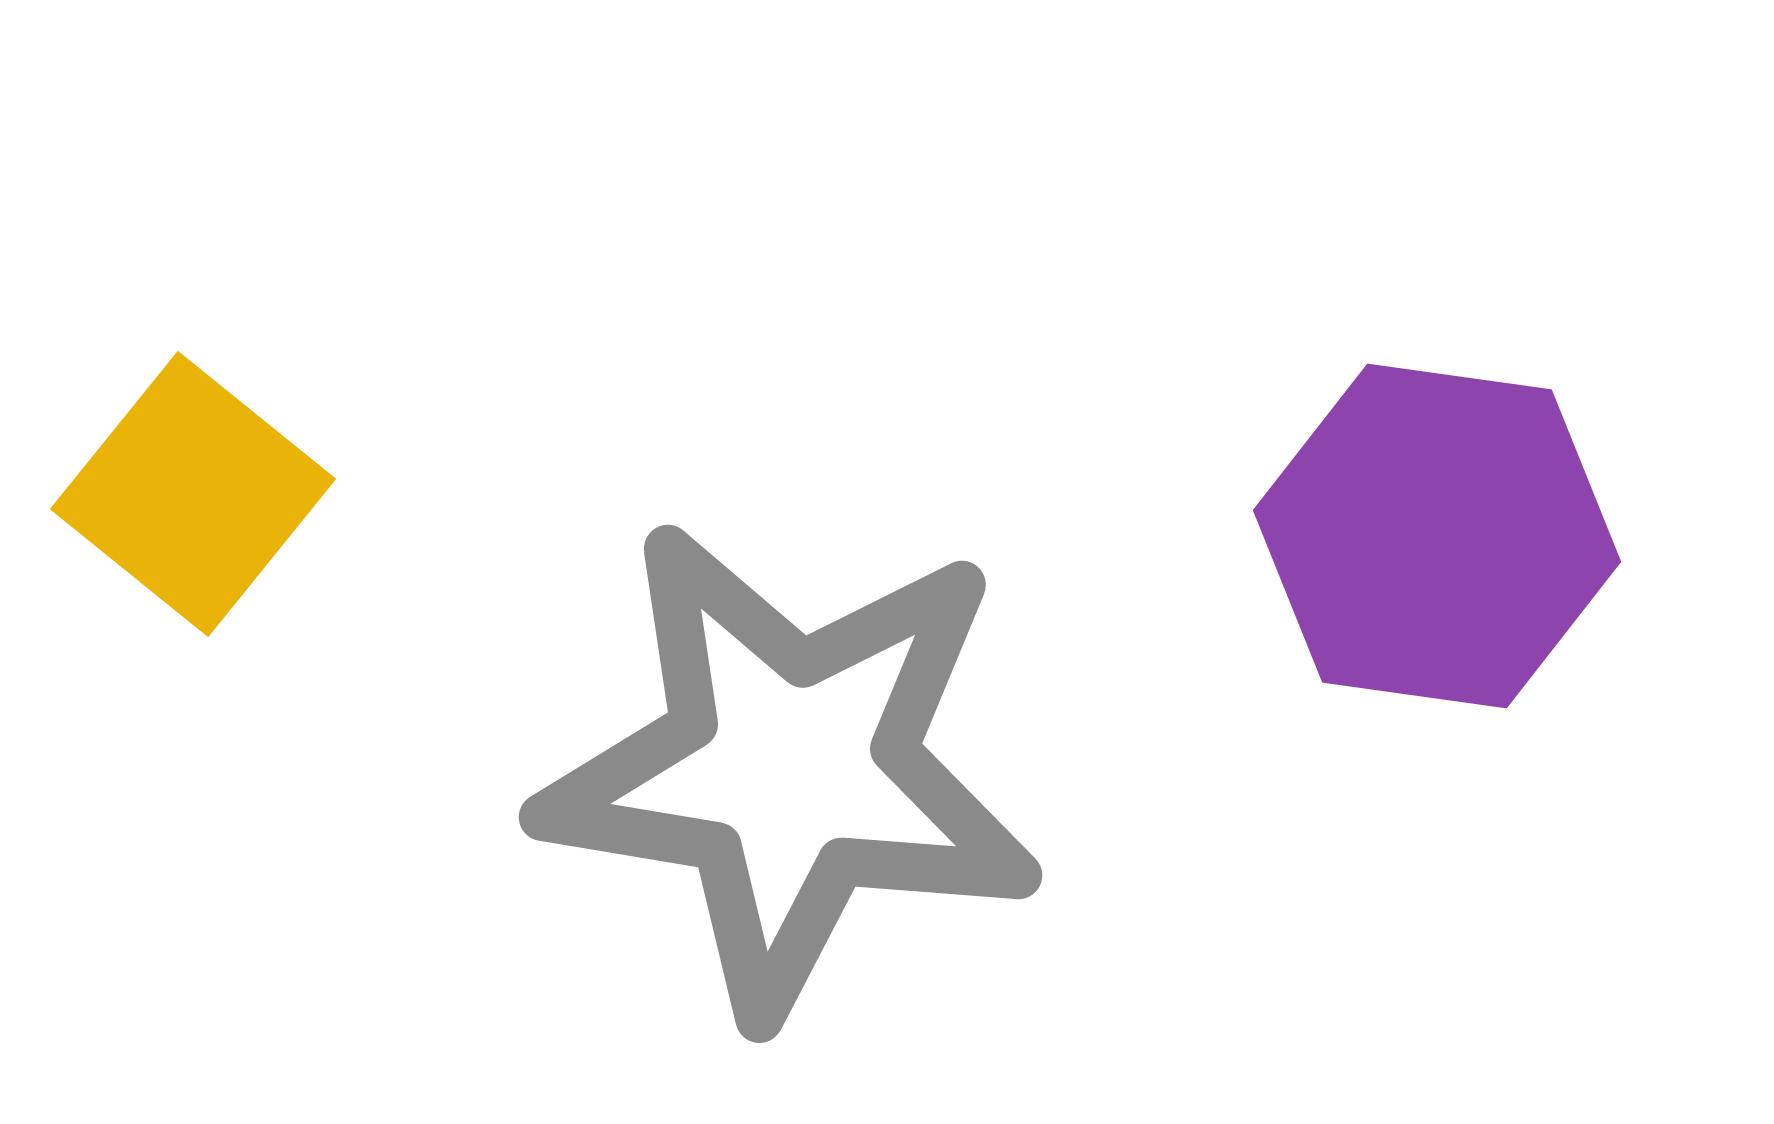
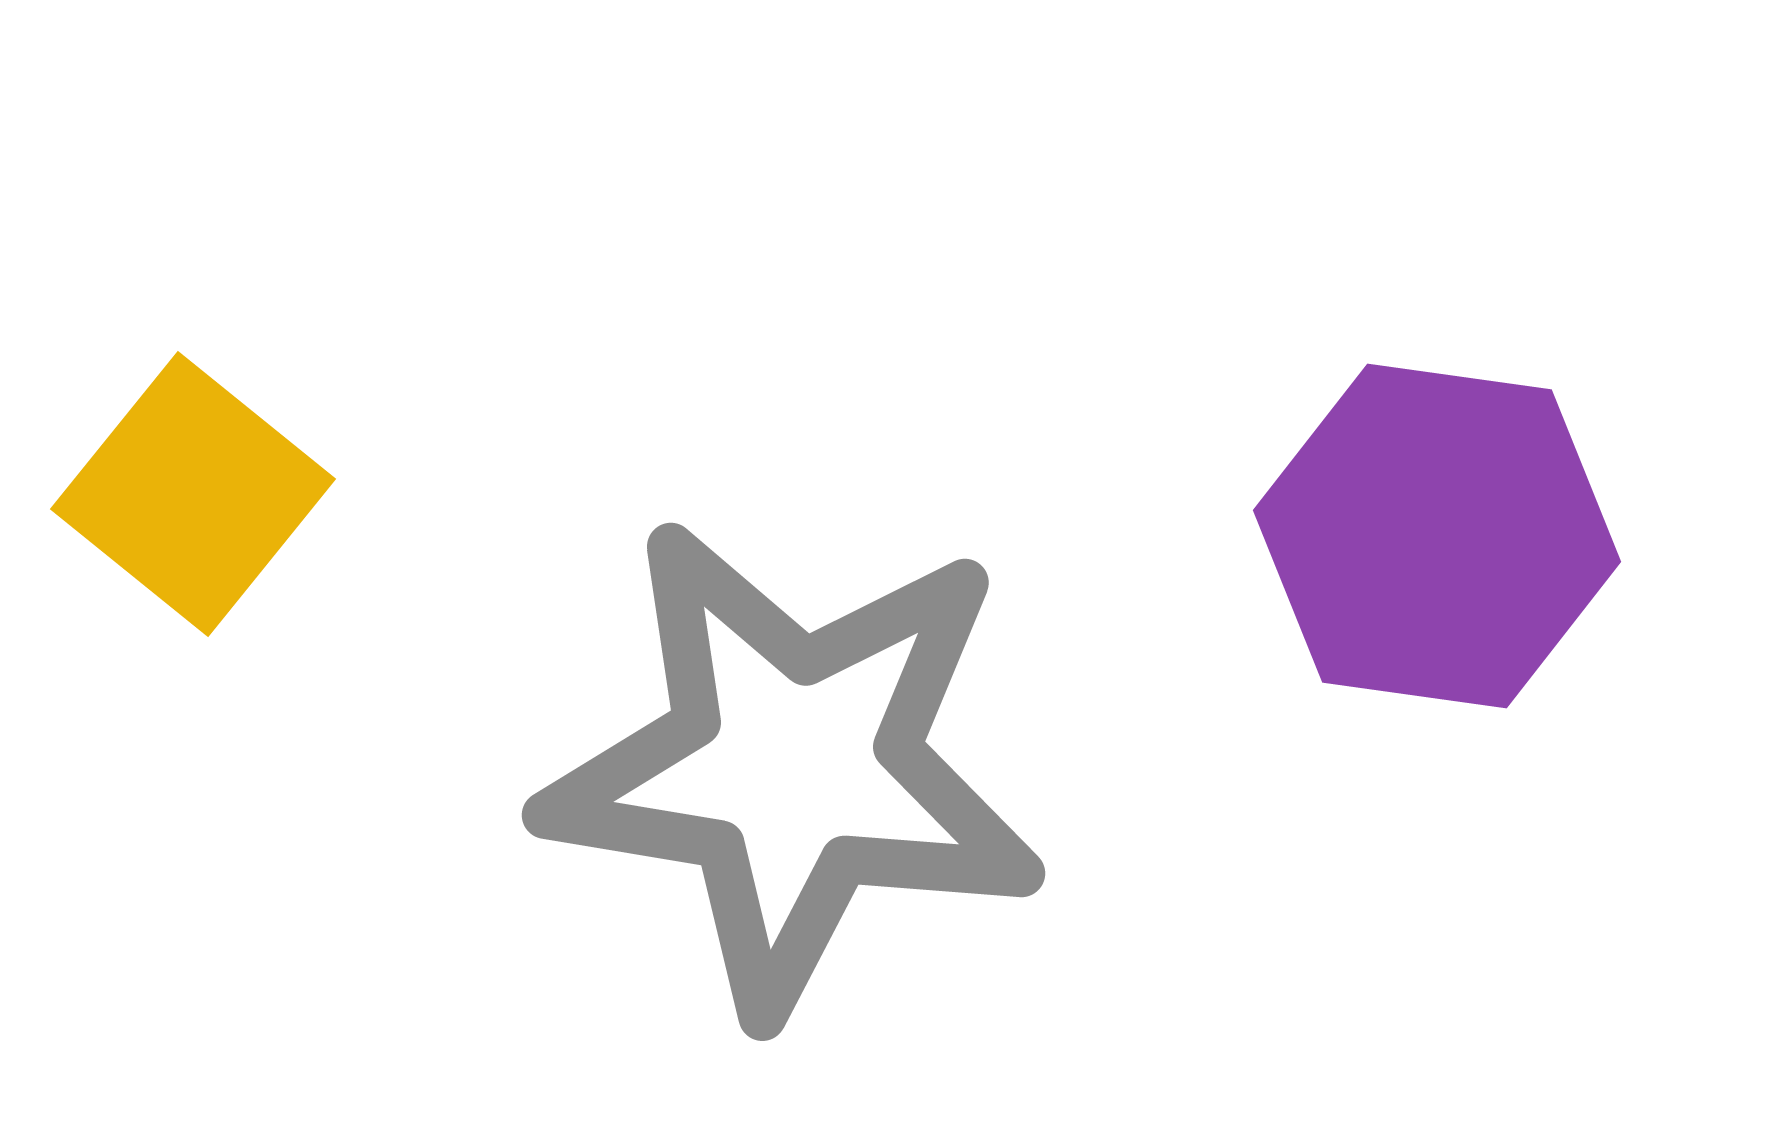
gray star: moved 3 px right, 2 px up
